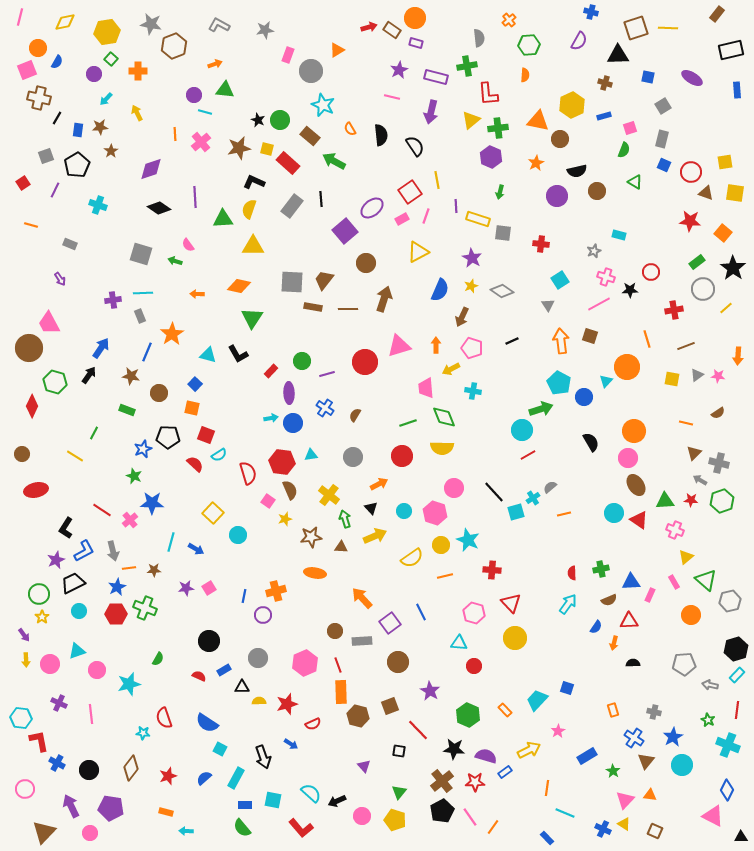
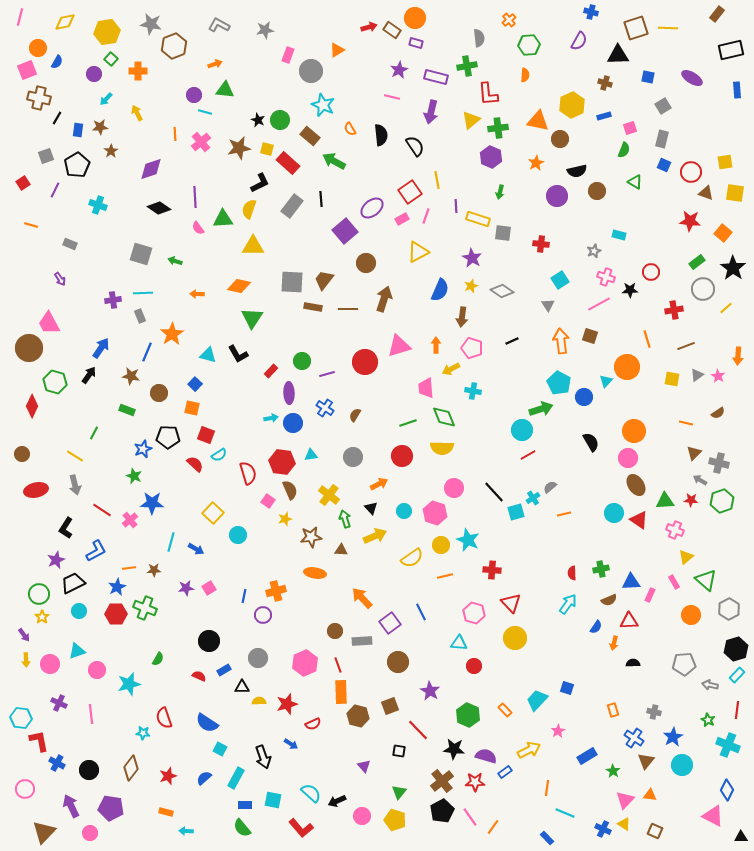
black L-shape at (254, 182): moved 6 px right, 1 px down; rotated 130 degrees clockwise
pink semicircle at (188, 245): moved 10 px right, 17 px up
brown arrow at (462, 317): rotated 18 degrees counterclockwise
pink star at (718, 376): rotated 24 degrees clockwise
brown triangle at (341, 547): moved 3 px down
blue L-shape at (84, 551): moved 12 px right
gray arrow at (113, 551): moved 38 px left, 66 px up
gray hexagon at (730, 601): moved 1 px left, 8 px down; rotated 15 degrees counterclockwise
